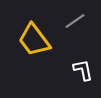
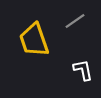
yellow trapezoid: rotated 18 degrees clockwise
